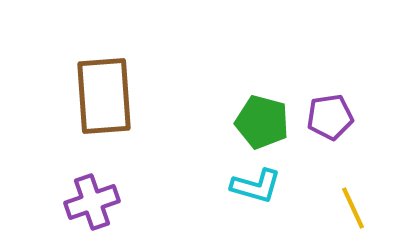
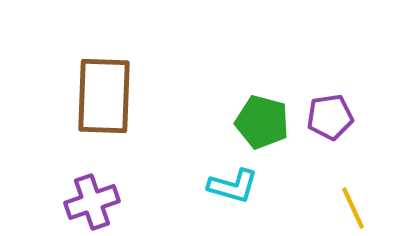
brown rectangle: rotated 6 degrees clockwise
cyan L-shape: moved 23 px left
